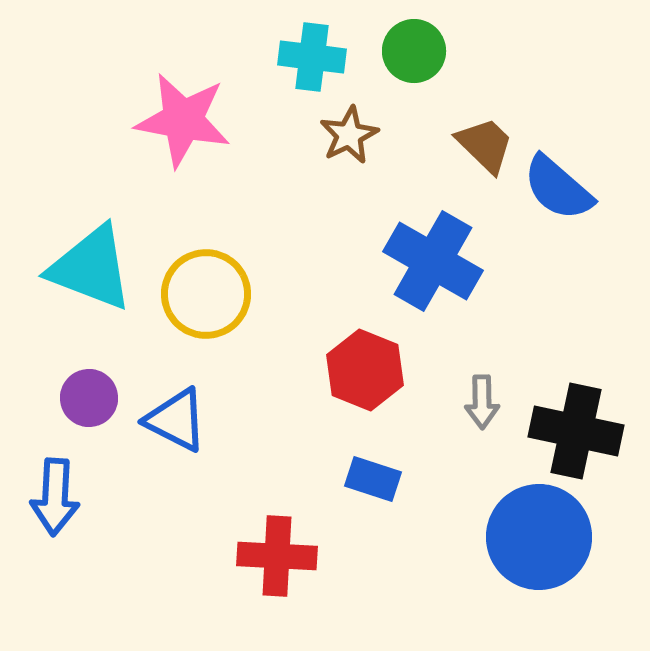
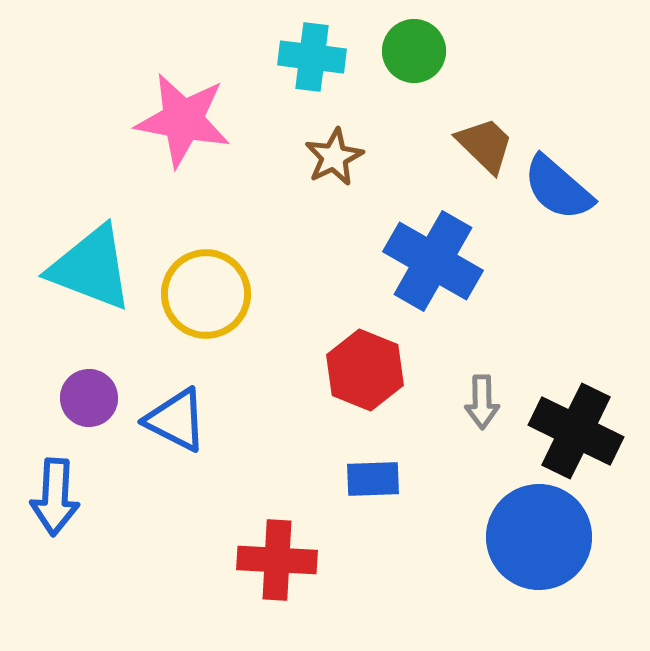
brown star: moved 15 px left, 22 px down
black cross: rotated 14 degrees clockwise
blue rectangle: rotated 20 degrees counterclockwise
red cross: moved 4 px down
